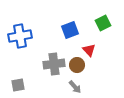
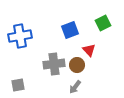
gray arrow: rotated 80 degrees clockwise
